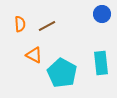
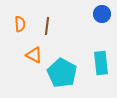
brown line: rotated 54 degrees counterclockwise
